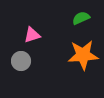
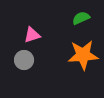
gray circle: moved 3 px right, 1 px up
